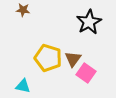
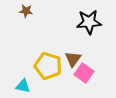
brown star: moved 3 px right, 1 px down
black star: rotated 25 degrees clockwise
yellow pentagon: moved 8 px down
pink square: moved 2 px left
